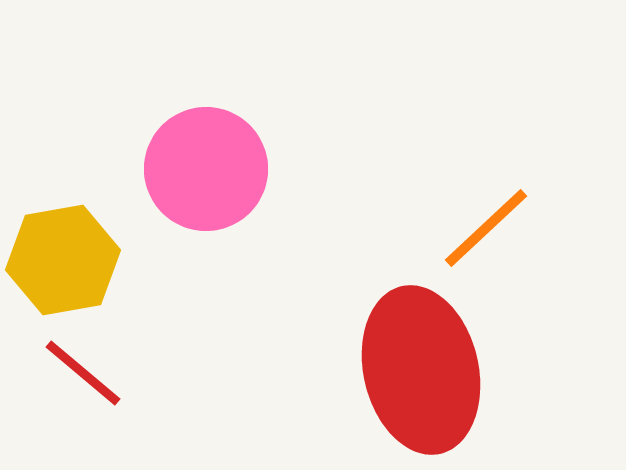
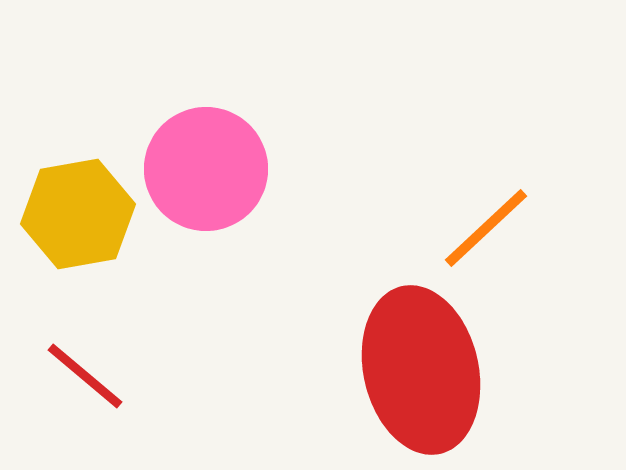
yellow hexagon: moved 15 px right, 46 px up
red line: moved 2 px right, 3 px down
